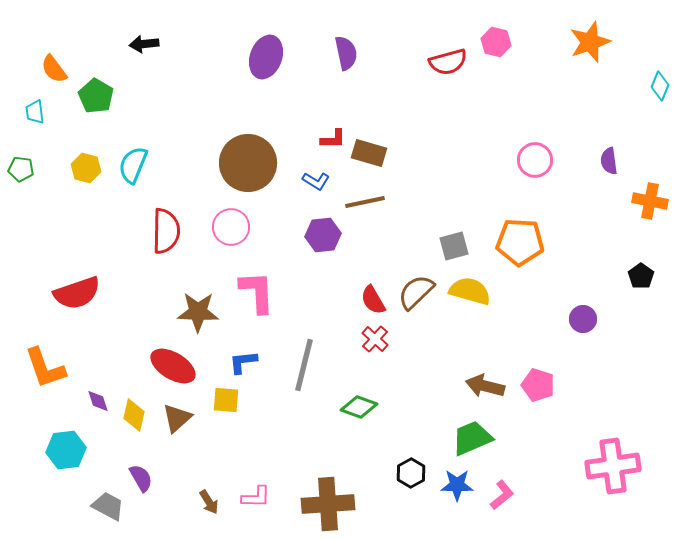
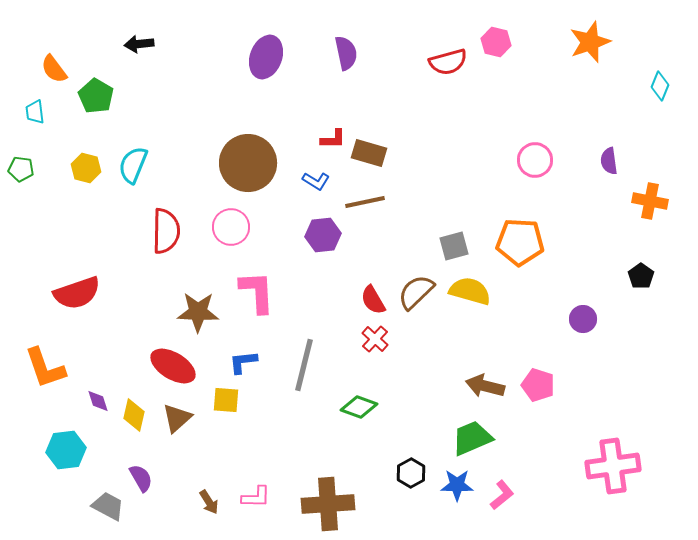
black arrow at (144, 44): moved 5 px left
